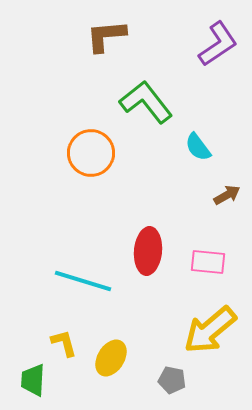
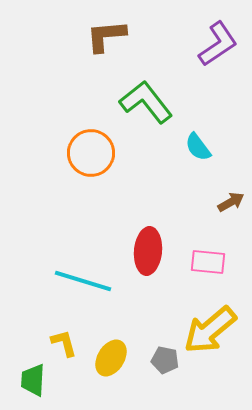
brown arrow: moved 4 px right, 7 px down
gray pentagon: moved 7 px left, 20 px up
